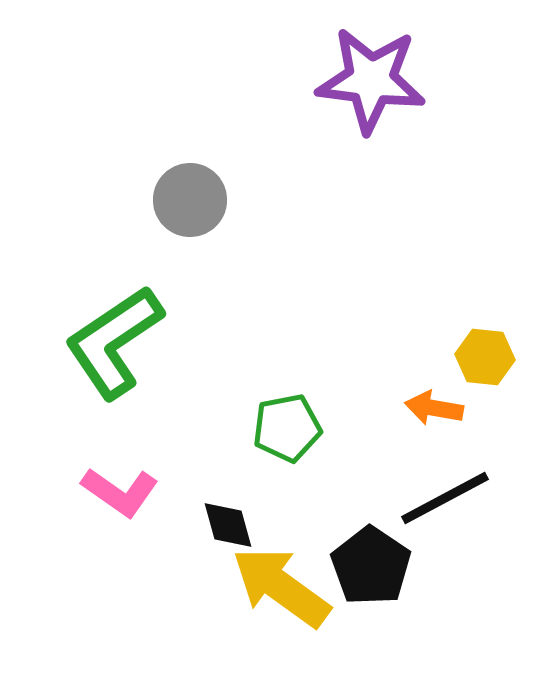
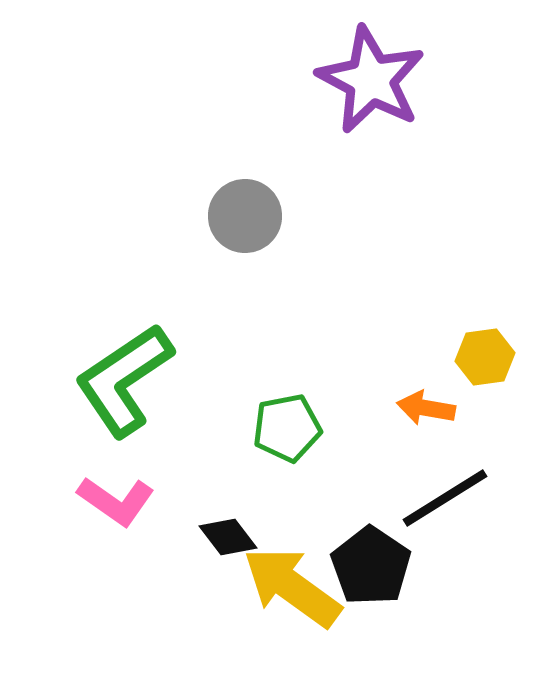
purple star: rotated 21 degrees clockwise
gray circle: moved 55 px right, 16 px down
green L-shape: moved 10 px right, 38 px down
yellow hexagon: rotated 14 degrees counterclockwise
orange arrow: moved 8 px left
pink L-shape: moved 4 px left, 9 px down
black line: rotated 4 degrees counterclockwise
black diamond: moved 12 px down; rotated 22 degrees counterclockwise
yellow arrow: moved 11 px right
